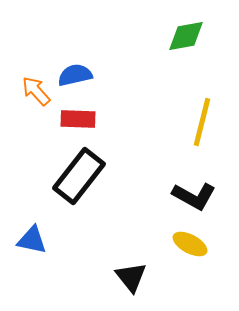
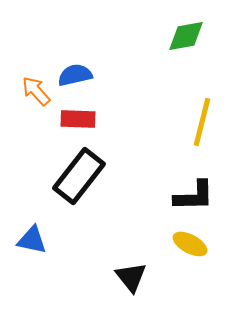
black L-shape: rotated 30 degrees counterclockwise
